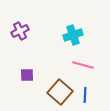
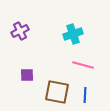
cyan cross: moved 1 px up
brown square: moved 3 px left; rotated 30 degrees counterclockwise
